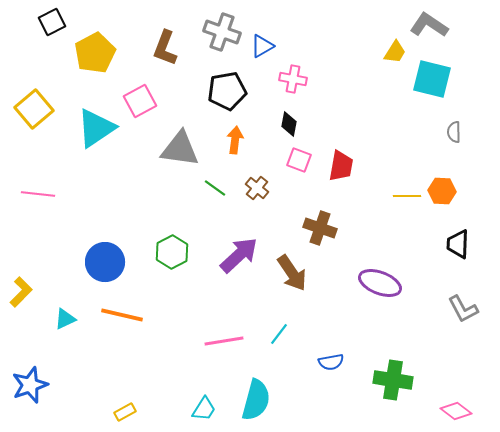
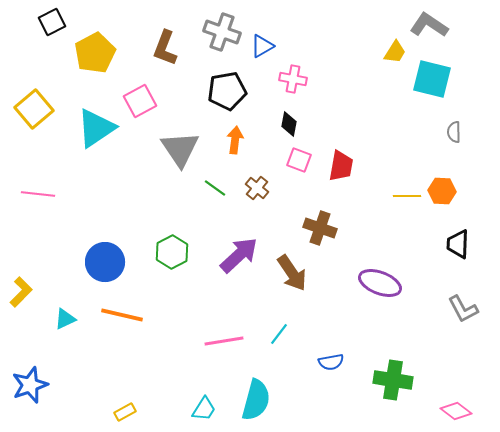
gray triangle at (180, 149): rotated 48 degrees clockwise
